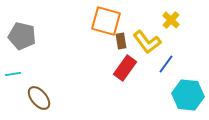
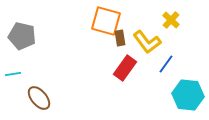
brown rectangle: moved 1 px left, 3 px up
